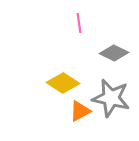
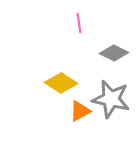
yellow diamond: moved 2 px left
gray star: moved 1 px down
